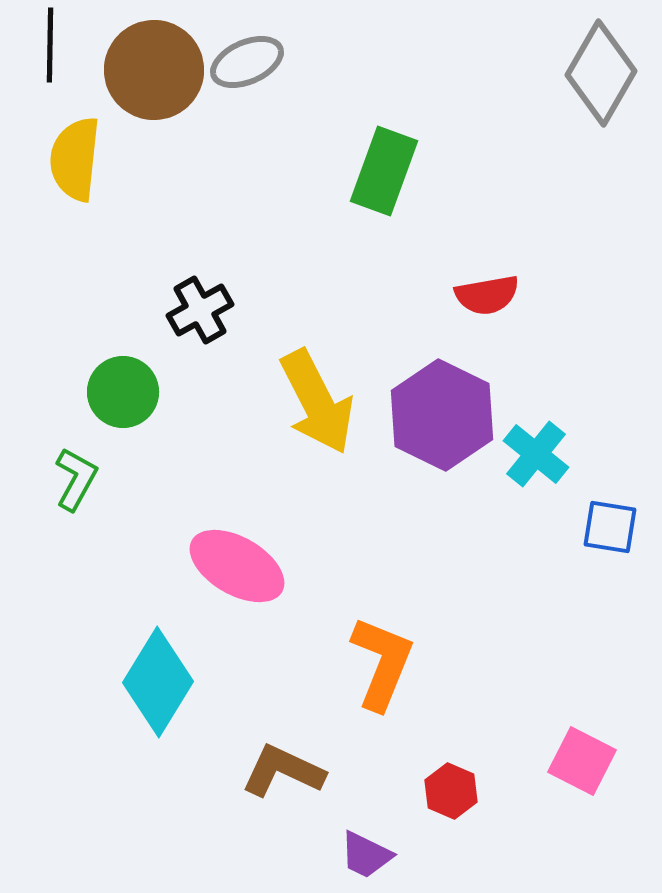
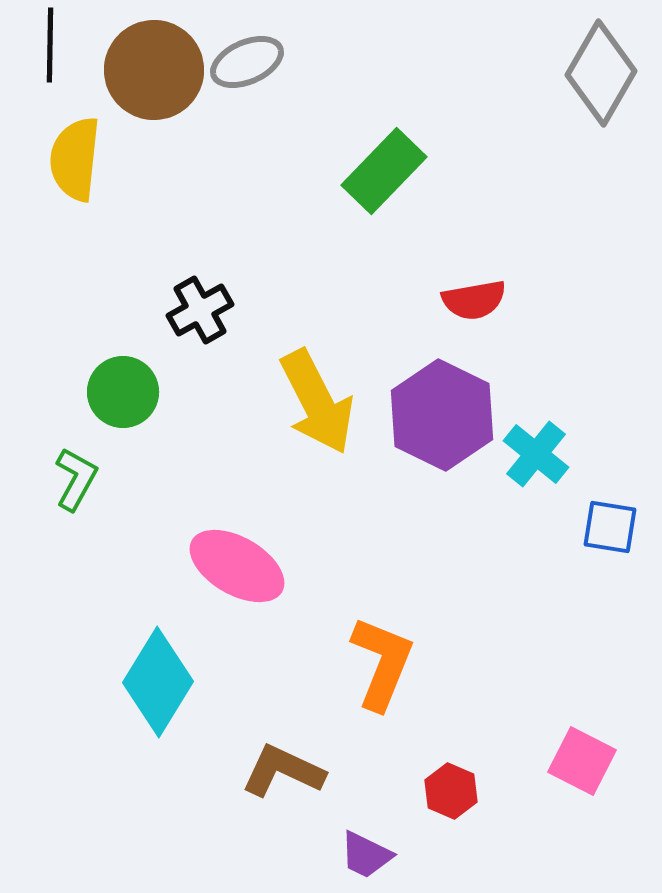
green rectangle: rotated 24 degrees clockwise
red semicircle: moved 13 px left, 5 px down
